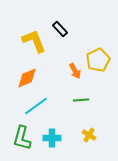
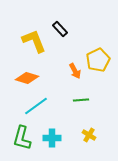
orange diamond: rotated 40 degrees clockwise
